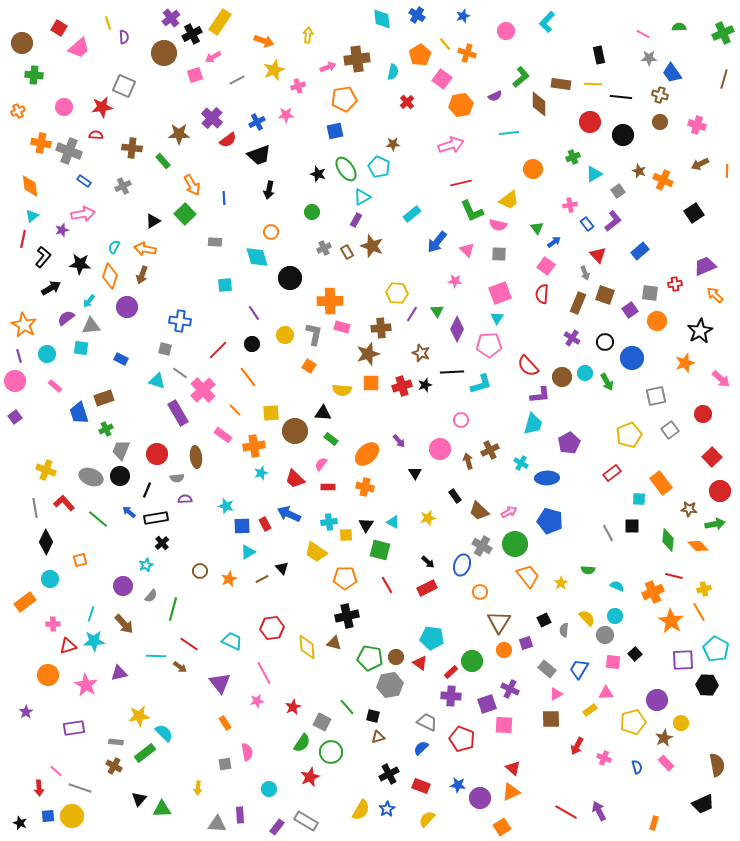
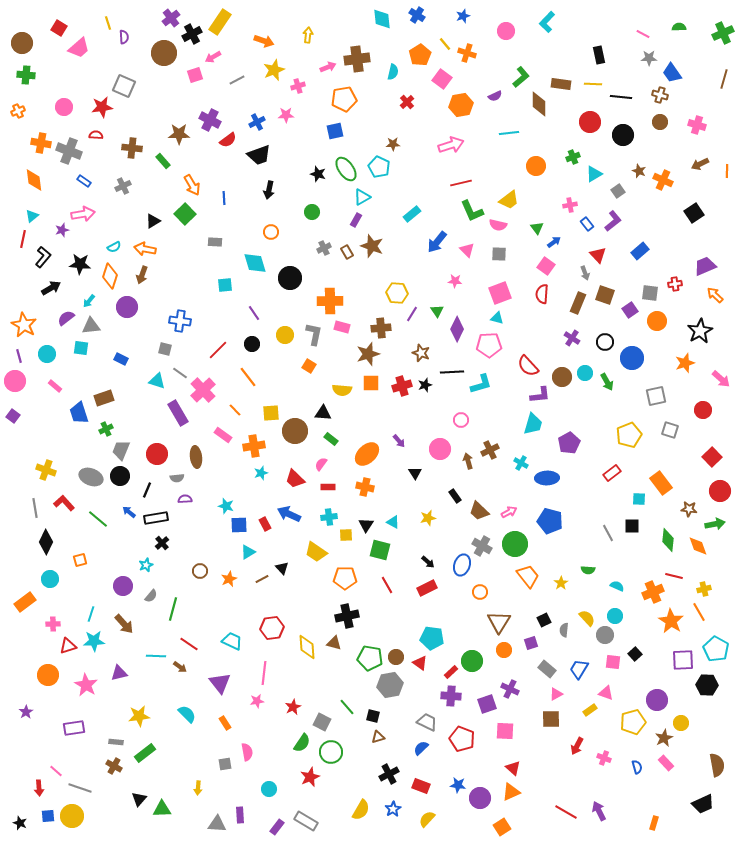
green cross at (34, 75): moved 8 px left
purple cross at (212, 118): moved 2 px left, 2 px down; rotated 15 degrees counterclockwise
orange circle at (533, 169): moved 3 px right, 3 px up
orange diamond at (30, 186): moved 4 px right, 6 px up
cyan semicircle at (114, 247): rotated 144 degrees counterclockwise
cyan diamond at (257, 257): moved 2 px left, 6 px down
cyan triangle at (497, 318): rotated 48 degrees counterclockwise
red circle at (703, 414): moved 4 px up
purple square at (15, 417): moved 2 px left, 1 px up; rotated 16 degrees counterclockwise
gray square at (670, 430): rotated 36 degrees counterclockwise
cyan cross at (329, 522): moved 5 px up
blue square at (242, 526): moved 3 px left, 1 px up
orange diamond at (698, 546): rotated 25 degrees clockwise
purple square at (526, 643): moved 5 px right
pink line at (264, 673): rotated 35 degrees clockwise
pink triangle at (606, 693): rotated 21 degrees clockwise
pink square at (504, 725): moved 1 px right, 6 px down
cyan semicircle at (164, 733): moved 23 px right, 19 px up
blue star at (387, 809): moved 6 px right
